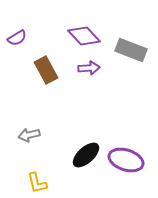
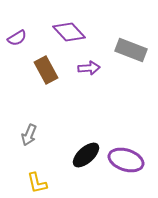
purple diamond: moved 15 px left, 4 px up
gray arrow: rotated 55 degrees counterclockwise
